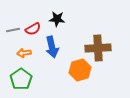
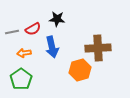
gray line: moved 1 px left, 2 px down
